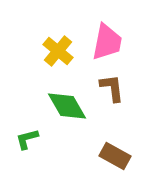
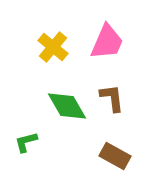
pink trapezoid: rotated 12 degrees clockwise
yellow cross: moved 5 px left, 4 px up
brown L-shape: moved 10 px down
green L-shape: moved 1 px left, 3 px down
